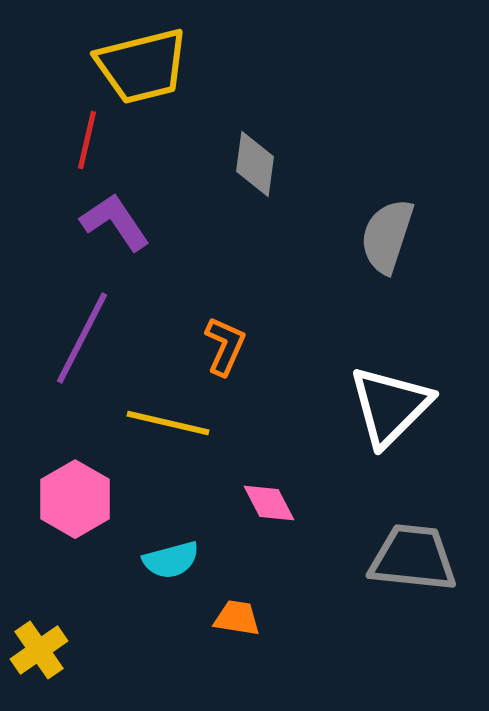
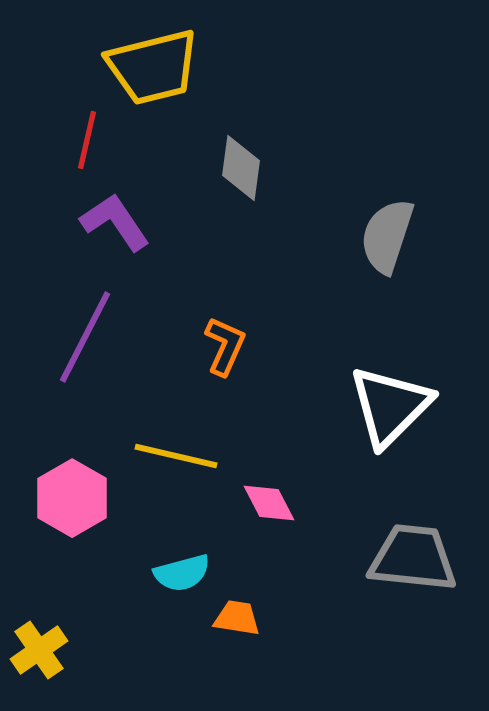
yellow trapezoid: moved 11 px right, 1 px down
gray diamond: moved 14 px left, 4 px down
purple line: moved 3 px right, 1 px up
yellow line: moved 8 px right, 33 px down
pink hexagon: moved 3 px left, 1 px up
cyan semicircle: moved 11 px right, 13 px down
